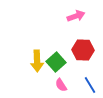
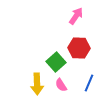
pink arrow: rotated 36 degrees counterclockwise
red hexagon: moved 4 px left, 2 px up
yellow arrow: moved 23 px down
blue line: moved 1 px left, 2 px up; rotated 54 degrees clockwise
